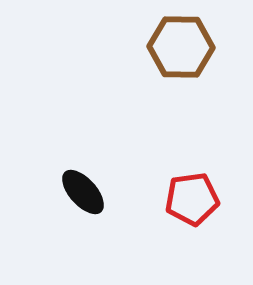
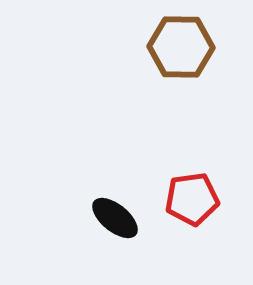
black ellipse: moved 32 px right, 26 px down; rotated 9 degrees counterclockwise
